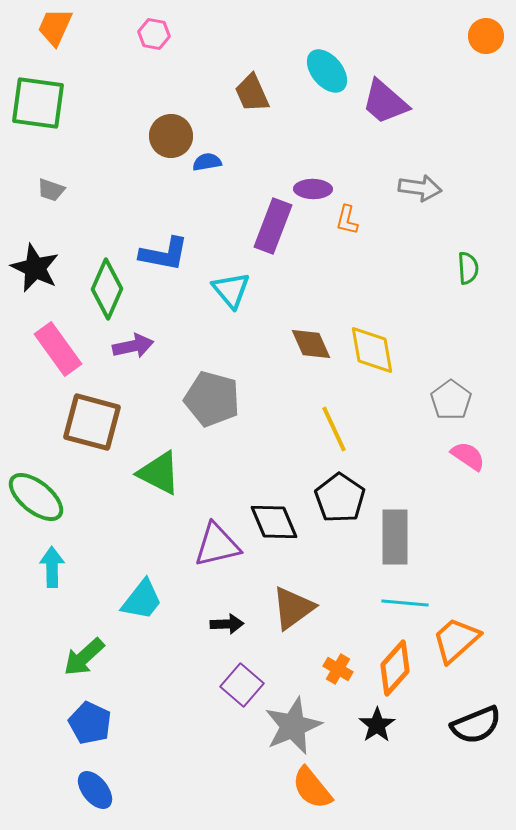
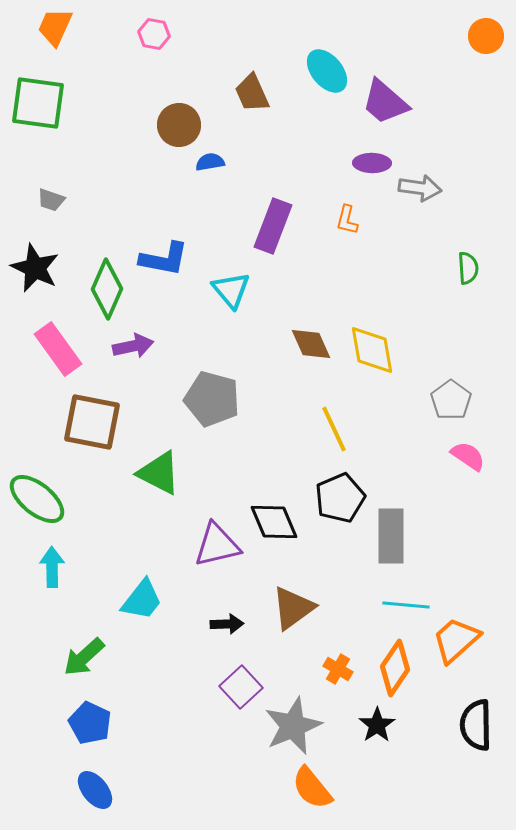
brown circle at (171, 136): moved 8 px right, 11 px up
blue semicircle at (207, 162): moved 3 px right
purple ellipse at (313, 189): moved 59 px right, 26 px up
gray trapezoid at (51, 190): moved 10 px down
blue L-shape at (164, 254): moved 5 px down
brown square at (92, 422): rotated 4 degrees counterclockwise
green ellipse at (36, 497): moved 1 px right, 2 px down
black pentagon at (340, 498): rotated 15 degrees clockwise
gray rectangle at (395, 537): moved 4 px left, 1 px up
cyan line at (405, 603): moved 1 px right, 2 px down
orange diamond at (395, 668): rotated 8 degrees counterclockwise
purple square at (242, 685): moved 1 px left, 2 px down; rotated 6 degrees clockwise
black semicircle at (476, 725): rotated 111 degrees clockwise
